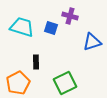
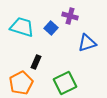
blue square: rotated 24 degrees clockwise
blue triangle: moved 5 px left, 1 px down
black rectangle: rotated 24 degrees clockwise
orange pentagon: moved 3 px right
